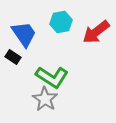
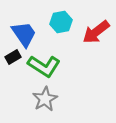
black rectangle: rotated 63 degrees counterclockwise
green L-shape: moved 8 px left, 11 px up
gray star: rotated 10 degrees clockwise
